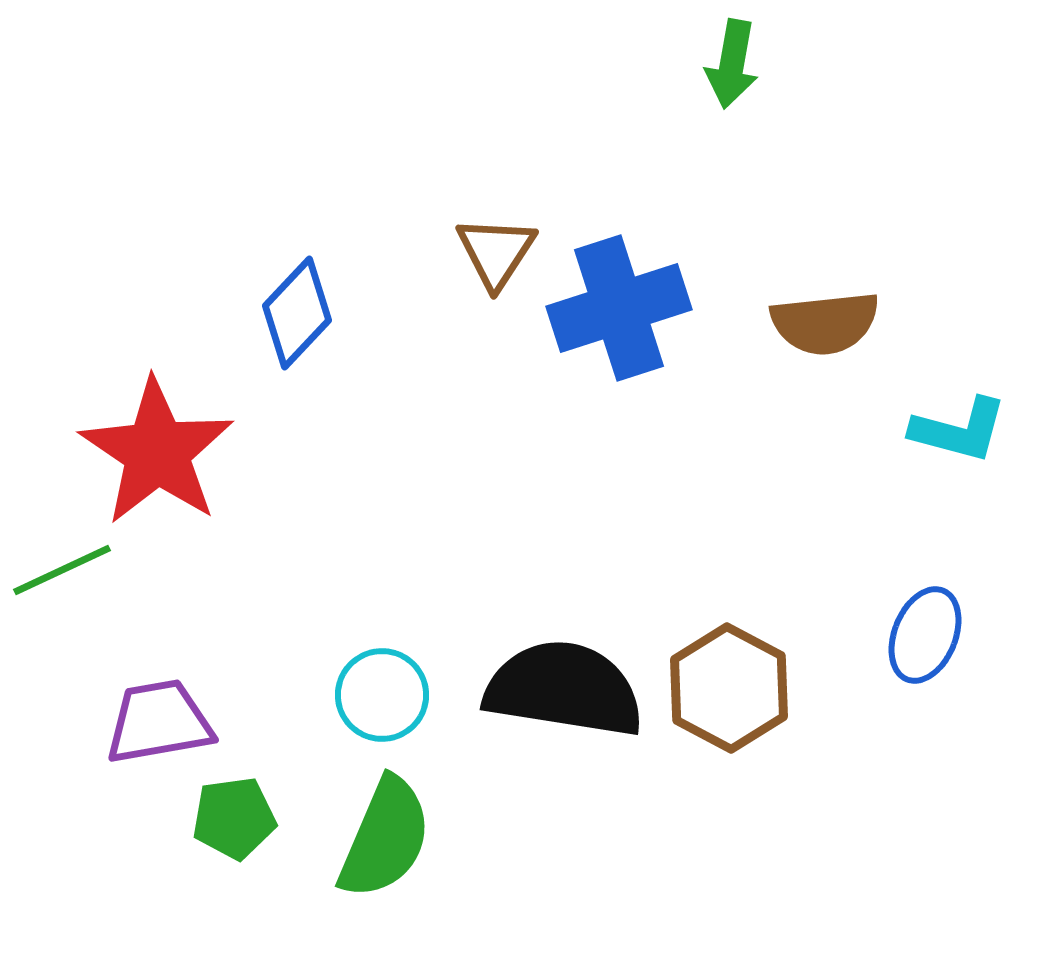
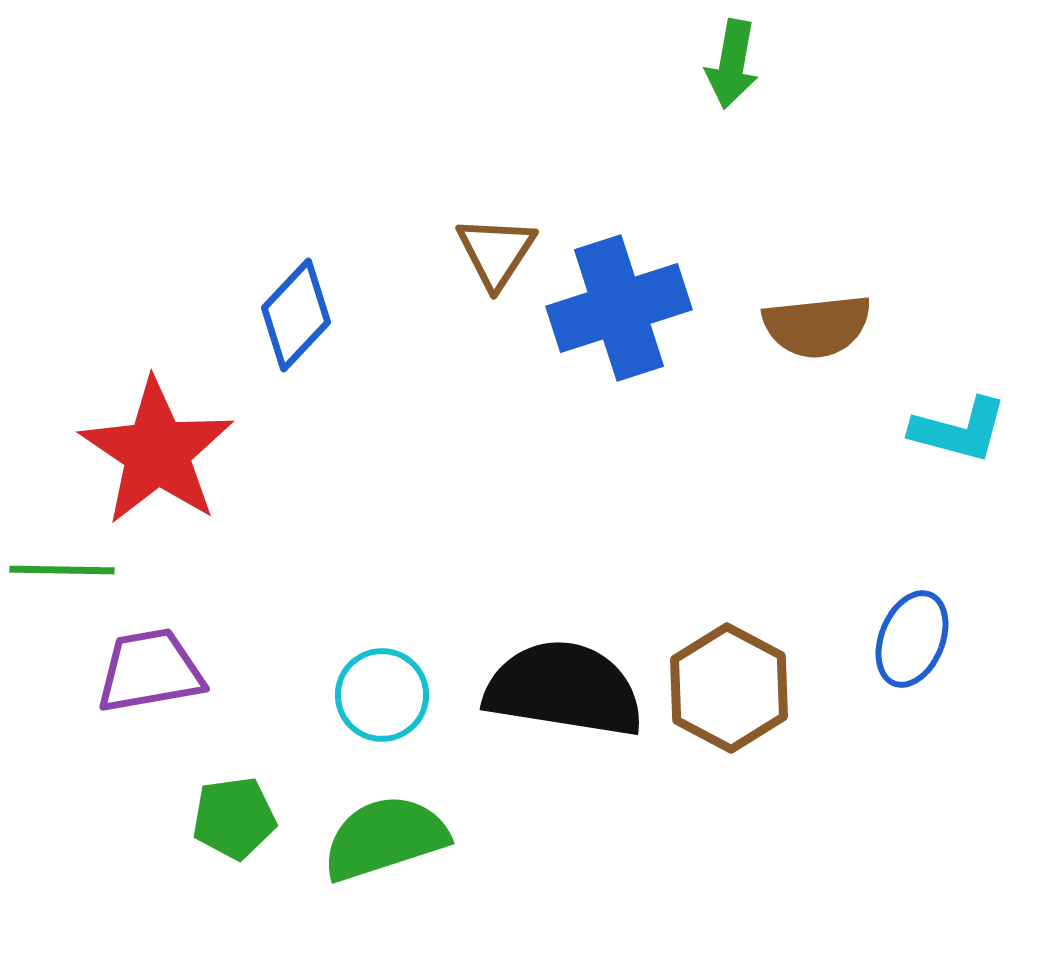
blue diamond: moved 1 px left, 2 px down
brown semicircle: moved 8 px left, 3 px down
green line: rotated 26 degrees clockwise
blue ellipse: moved 13 px left, 4 px down
purple trapezoid: moved 9 px left, 51 px up
green semicircle: rotated 131 degrees counterclockwise
